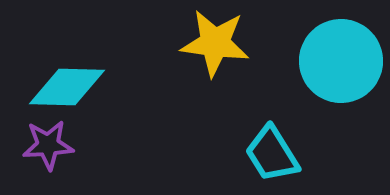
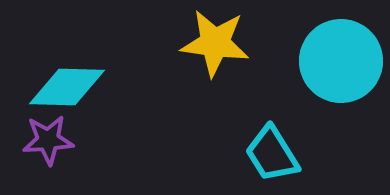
purple star: moved 5 px up
